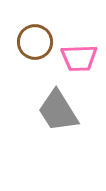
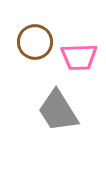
pink trapezoid: moved 1 px up
